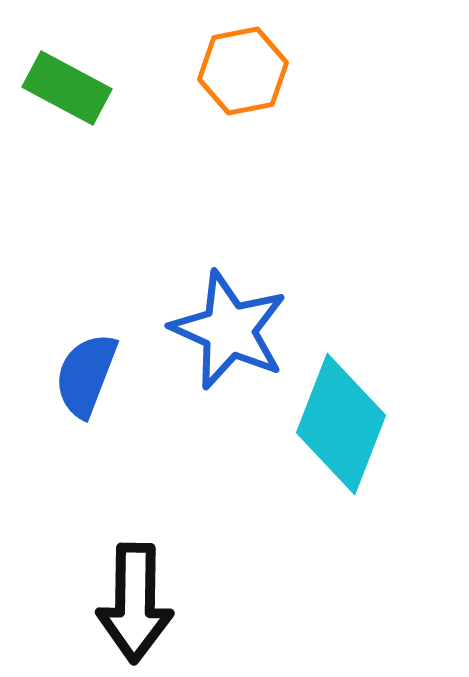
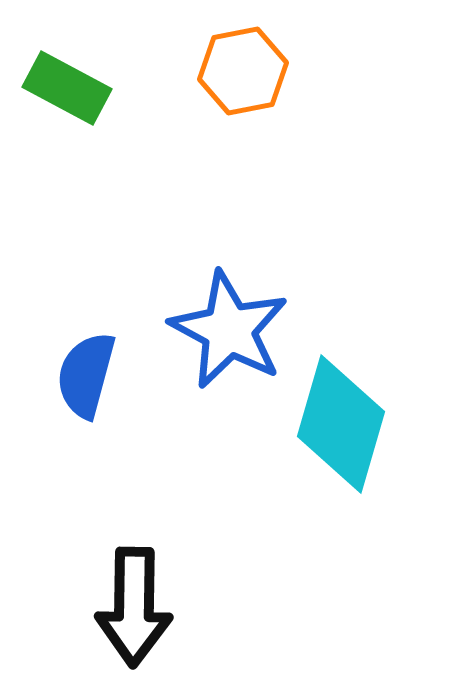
blue star: rotated 4 degrees clockwise
blue semicircle: rotated 6 degrees counterclockwise
cyan diamond: rotated 5 degrees counterclockwise
black arrow: moved 1 px left, 4 px down
